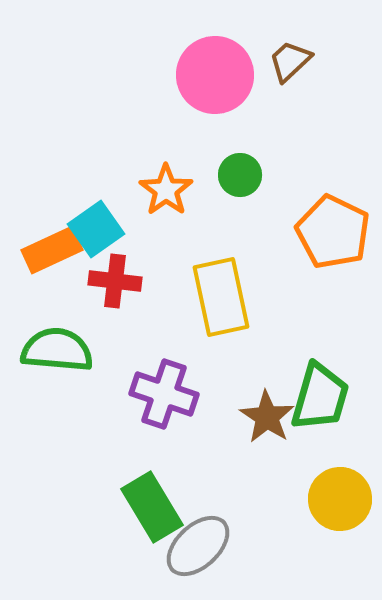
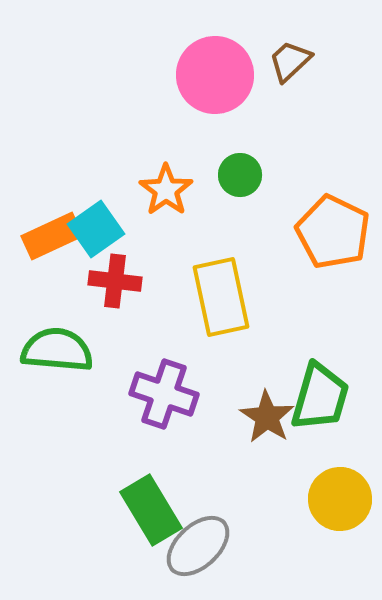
orange rectangle: moved 14 px up
green rectangle: moved 1 px left, 3 px down
